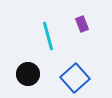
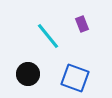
cyan line: rotated 24 degrees counterclockwise
blue square: rotated 28 degrees counterclockwise
